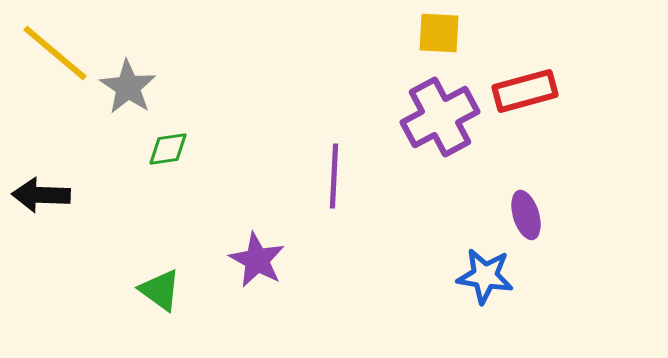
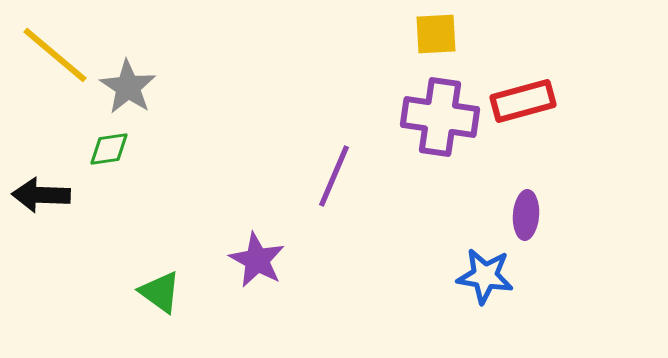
yellow square: moved 3 px left, 1 px down; rotated 6 degrees counterclockwise
yellow line: moved 2 px down
red rectangle: moved 2 px left, 10 px down
purple cross: rotated 36 degrees clockwise
green diamond: moved 59 px left
purple line: rotated 20 degrees clockwise
purple ellipse: rotated 21 degrees clockwise
green triangle: moved 2 px down
